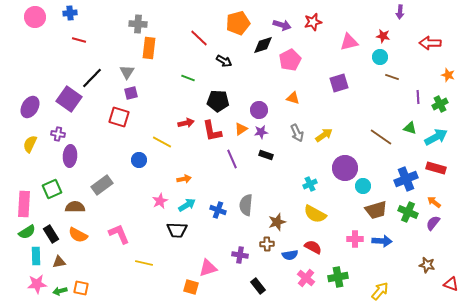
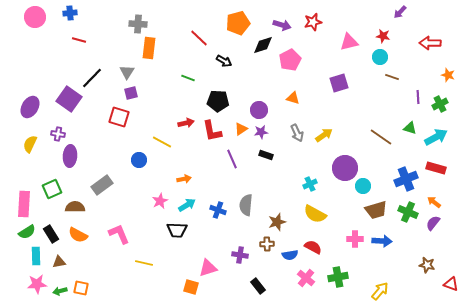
purple arrow at (400, 12): rotated 40 degrees clockwise
